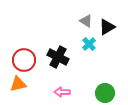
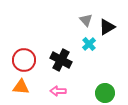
gray triangle: moved 1 px up; rotated 16 degrees clockwise
black cross: moved 3 px right, 3 px down
orange triangle: moved 3 px right, 3 px down; rotated 18 degrees clockwise
pink arrow: moved 4 px left, 1 px up
